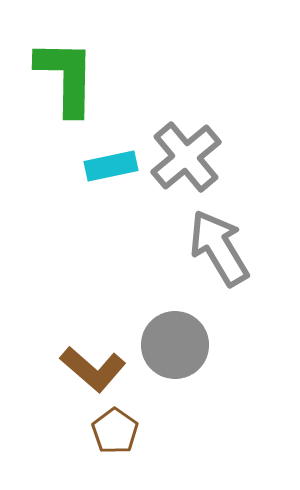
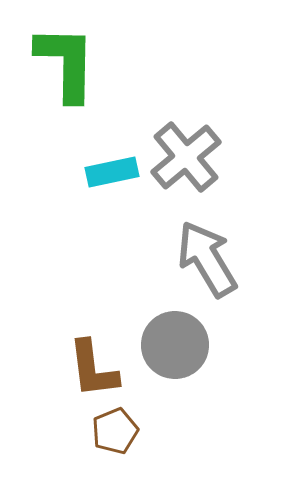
green L-shape: moved 14 px up
cyan rectangle: moved 1 px right, 6 px down
gray arrow: moved 12 px left, 11 px down
brown L-shape: rotated 42 degrees clockwise
brown pentagon: rotated 15 degrees clockwise
